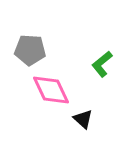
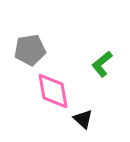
gray pentagon: rotated 12 degrees counterclockwise
pink diamond: moved 2 px right, 1 px down; rotated 15 degrees clockwise
